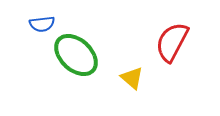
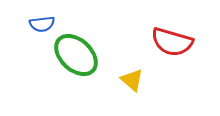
red semicircle: rotated 102 degrees counterclockwise
yellow triangle: moved 2 px down
